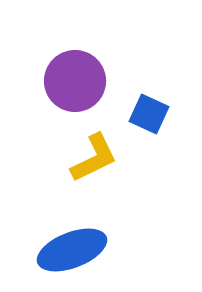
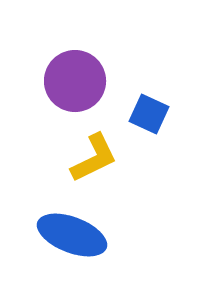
blue ellipse: moved 15 px up; rotated 42 degrees clockwise
